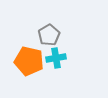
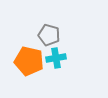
gray pentagon: rotated 25 degrees counterclockwise
